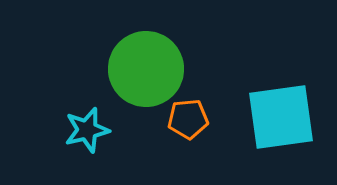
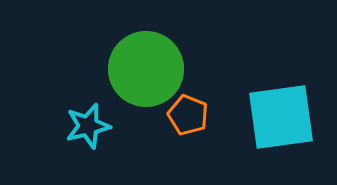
orange pentagon: moved 4 px up; rotated 27 degrees clockwise
cyan star: moved 1 px right, 4 px up
